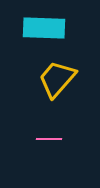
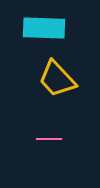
yellow trapezoid: rotated 84 degrees counterclockwise
